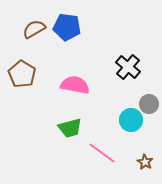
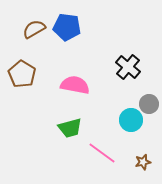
brown star: moved 2 px left; rotated 28 degrees clockwise
